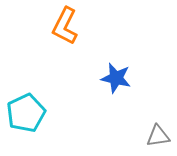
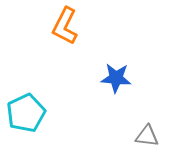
blue star: rotated 8 degrees counterclockwise
gray triangle: moved 11 px left; rotated 15 degrees clockwise
